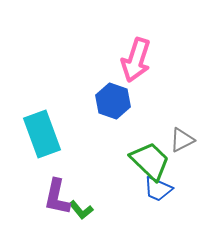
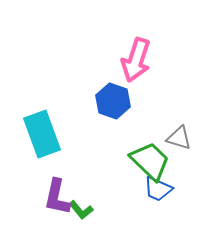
gray triangle: moved 3 px left, 2 px up; rotated 44 degrees clockwise
